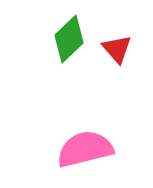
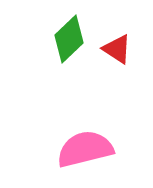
red triangle: rotated 16 degrees counterclockwise
